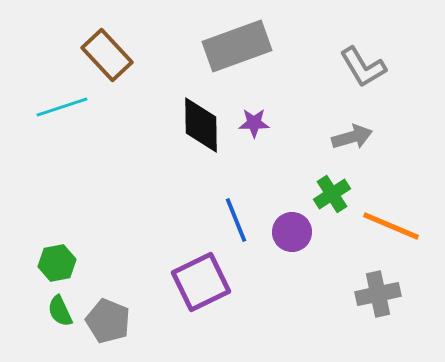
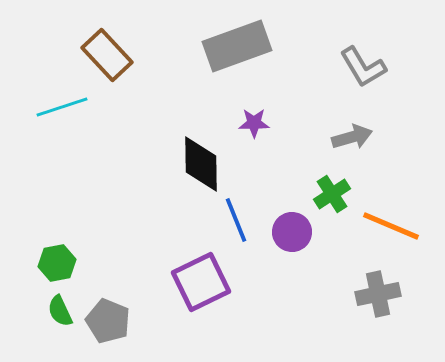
black diamond: moved 39 px down
